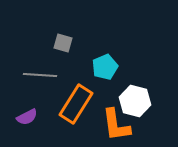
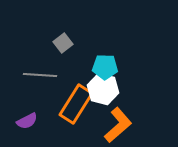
gray square: rotated 36 degrees clockwise
cyan pentagon: rotated 25 degrees clockwise
white hexagon: moved 32 px left, 12 px up
purple semicircle: moved 4 px down
orange L-shape: moved 2 px right; rotated 123 degrees counterclockwise
